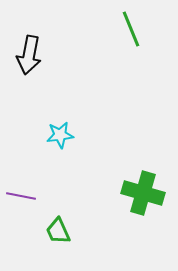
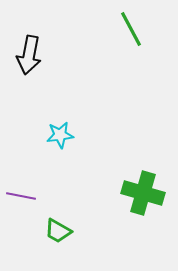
green line: rotated 6 degrees counterclockwise
green trapezoid: rotated 36 degrees counterclockwise
